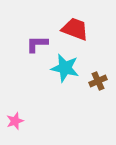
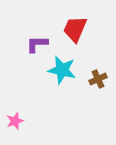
red trapezoid: rotated 88 degrees counterclockwise
cyan star: moved 3 px left, 2 px down
brown cross: moved 2 px up
